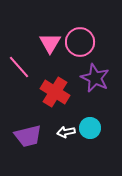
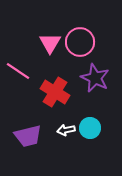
pink line: moved 1 px left, 4 px down; rotated 15 degrees counterclockwise
white arrow: moved 2 px up
